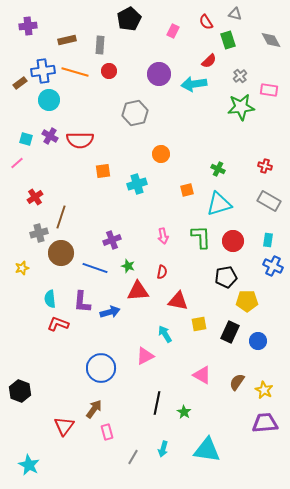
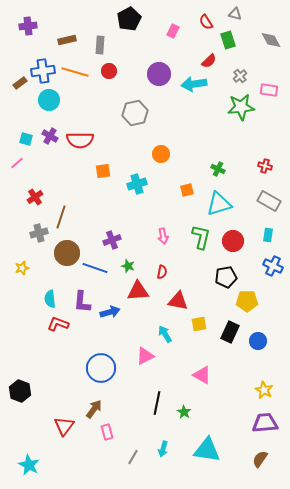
green L-shape at (201, 237): rotated 15 degrees clockwise
cyan rectangle at (268, 240): moved 5 px up
brown circle at (61, 253): moved 6 px right
brown semicircle at (237, 382): moved 23 px right, 77 px down
